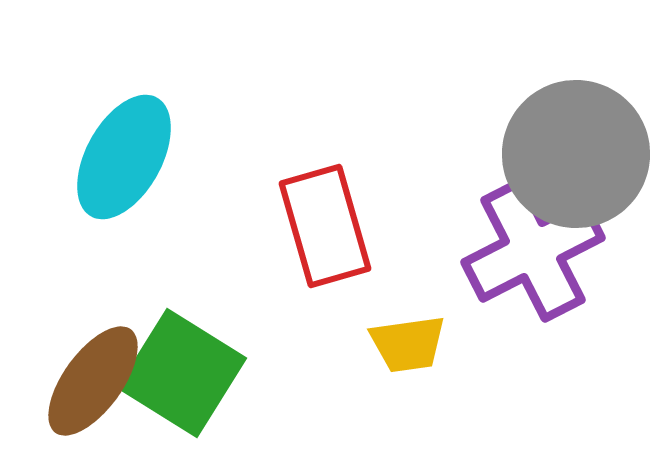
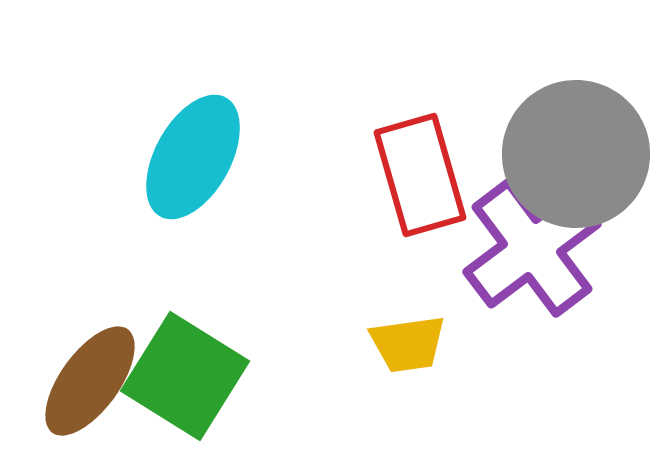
cyan ellipse: moved 69 px right
red rectangle: moved 95 px right, 51 px up
purple cross: moved 1 px left, 2 px up; rotated 10 degrees counterclockwise
green square: moved 3 px right, 3 px down
brown ellipse: moved 3 px left
